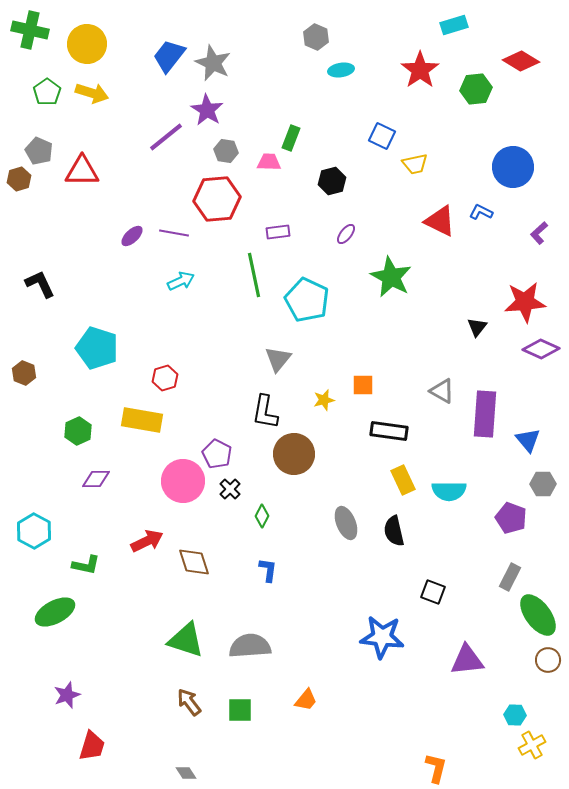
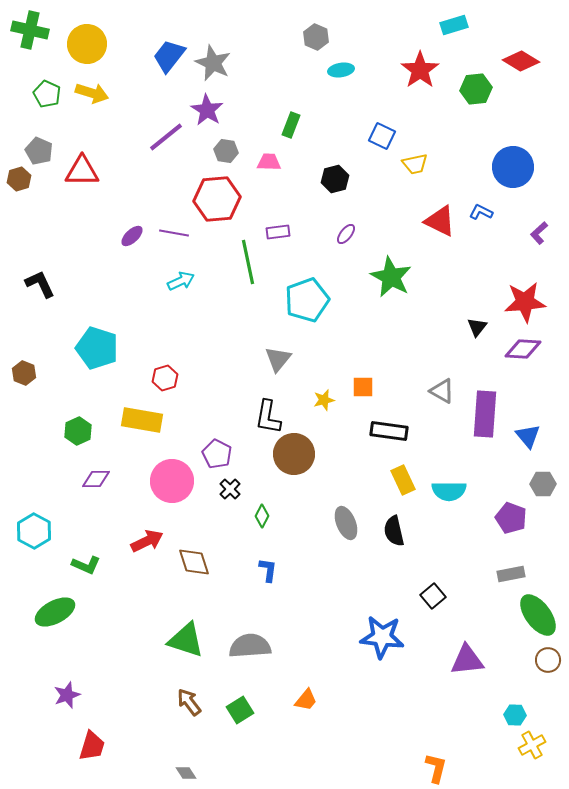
green pentagon at (47, 92): moved 2 px down; rotated 12 degrees counterclockwise
green rectangle at (291, 138): moved 13 px up
black hexagon at (332, 181): moved 3 px right, 2 px up
green line at (254, 275): moved 6 px left, 13 px up
cyan pentagon at (307, 300): rotated 27 degrees clockwise
purple diamond at (541, 349): moved 18 px left; rotated 21 degrees counterclockwise
orange square at (363, 385): moved 2 px down
black L-shape at (265, 412): moved 3 px right, 5 px down
blue triangle at (528, 440): moved 4 px up
pink circle at (183, 481): moved 11 px left
green L-shape at (86, 565): rotated 12 degrees clockwise
gray rectangle at (510, 577): moved 1 px right, 3 px up; rotated 52 degrees clockwise
black square at (433, 592): moved 4 px down; rotated 30 degrees clockwise
green square at (240, 710): rotated 32 degrees counterclockwise
